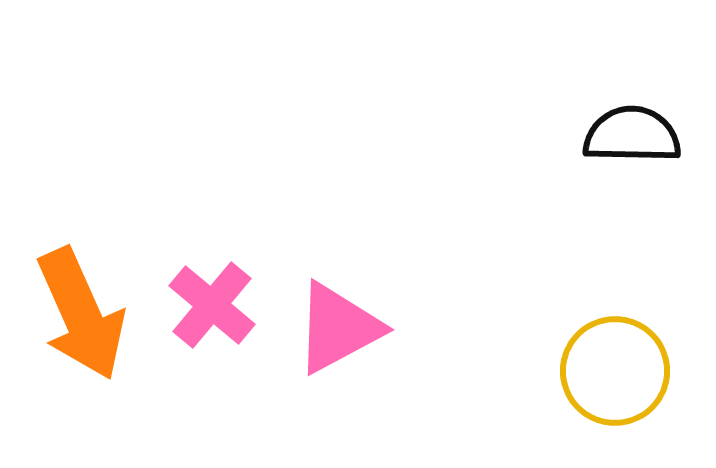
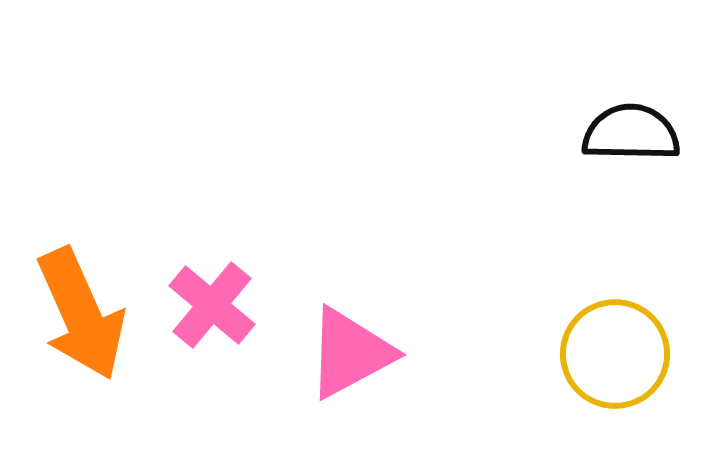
black semicircle: moved 1 px left, 2 px up
pink triangle: moved 12 px right, 25 px down
yellow circle: moved 17 px up
